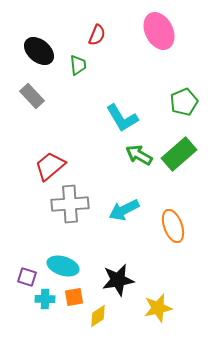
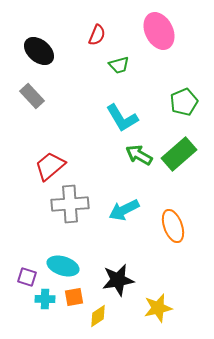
green trapezoid: moved 41 px right; rotated 80 degrees clockwise
